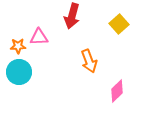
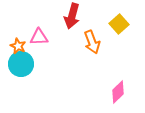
orange star: rotated 28 degrees clockwise
orange arrow: moved 3 px right, 19 px up
cyan circle: moved 2 px right, 8 px up
pink diamond: moved 1 px right, 1 px down
